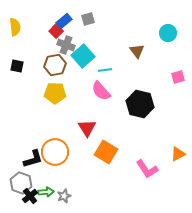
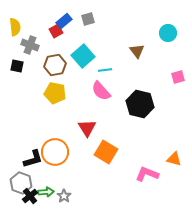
red square: rotated 16 degrees clockwise
gray cross: moved 36 px left
yellow pentagon: rotated 10 degrees clockwise
orange triangle: moved 4 px left, 5 px down; rotated 42 degrees clockwise
pink L-shape: moved 5 px down; rotated 145 degrees clockwise
gray star: rotated 16 degrees counterclockwise
